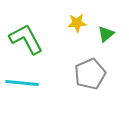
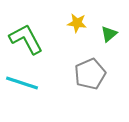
yellow star: rotated 12 degrees clockwise
green triangle: moved 3 px right
cyan line: rotated 12 degrees clockwise
